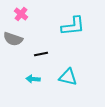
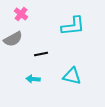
gray semicircle: rotated 48 degrees counterclockwise
cyan triangle: moved 4 px right, 1 px up
